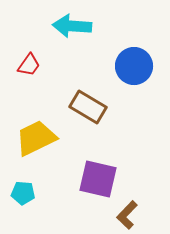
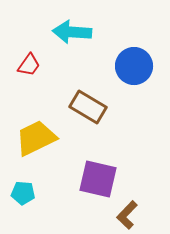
cyan arrow: moved 6 px down
